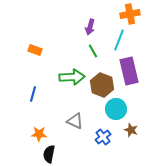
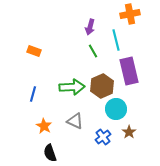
cyan line: moved 3 px left; rotated 35 degrees counterclockwise
orange rectangle: moved 1 px left, 1 px down
green arrow: moved 10 px down
brown hexagon: moved 1 px down; rotated 15 degrees clockwise
brown star: moved 2 px left, 2 px down; rotated 16 degrees clockwise
orange star: moved 5 px right, 8 px up; rotated 28 degrees clockwise
black semicircle: moved 1 px right, 1 px up; rotated 30 degrees counterclockwise
